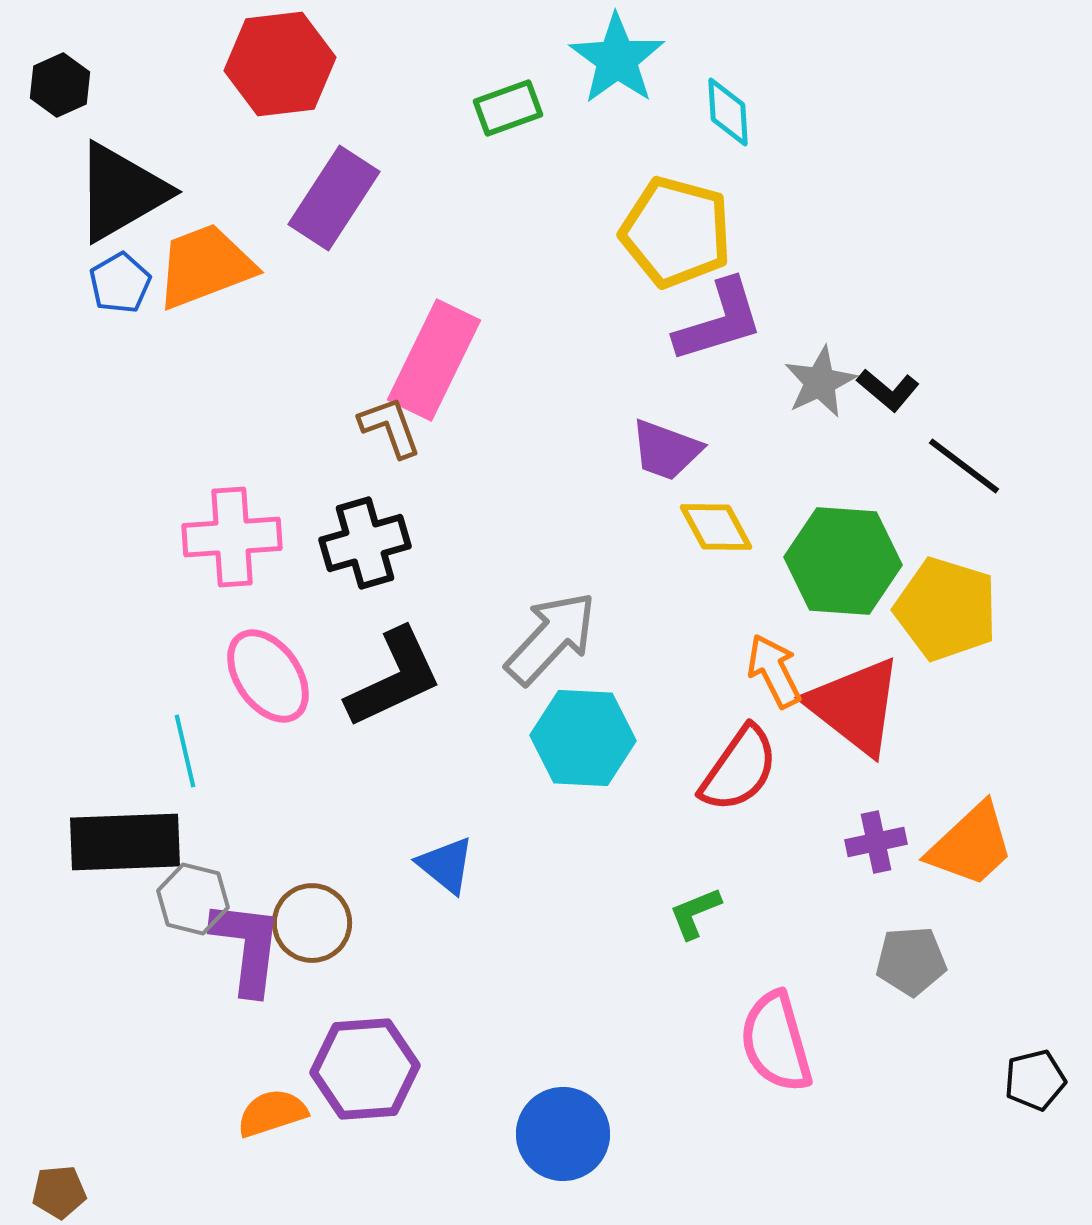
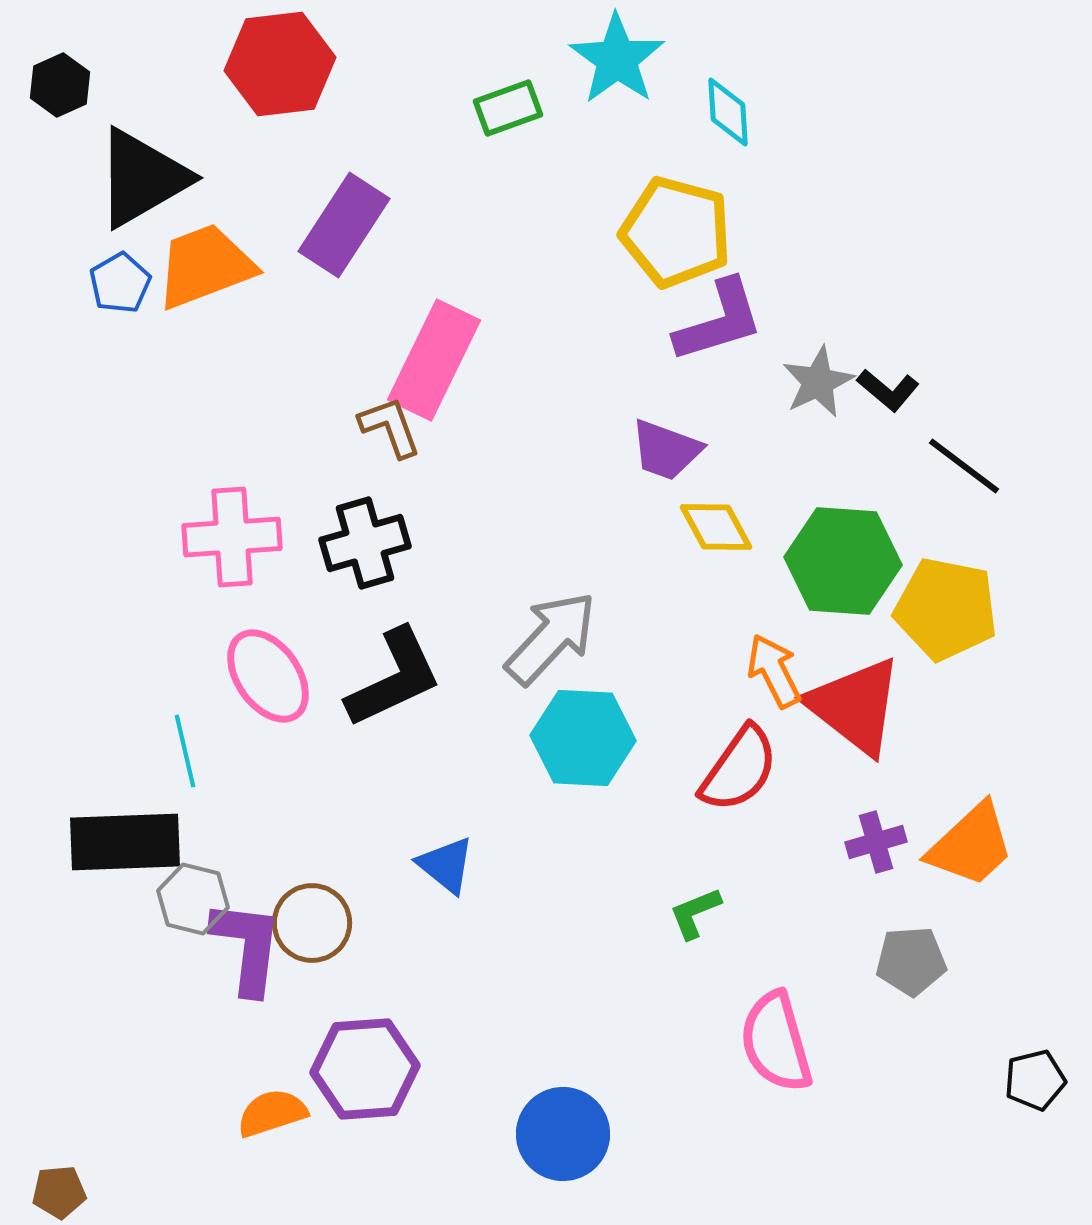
black triangle at (121, 192): moved 21 px right, 14 px up
purple rectangle at (334, 198): moved 10 px right, 27 px down
gray star at (820, 382): moved 2 px left
yellow pentagon at (946, 609): rotated 6 degrees counterclockwise
purple cross at (876, 842): rotated 4 degrees counterclockwise
